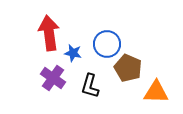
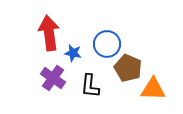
black L-shape: rotated 10 degrees counterclockwise
orange triangle: moved 3 px left, 3 px up
